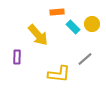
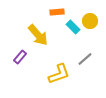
yellow circle: moved 2 px left, 3 px up
purple rectangle: moved 3 px right; rotated 40 degrees clockwise
yellow L-shape: rotated 25 degrees counterclockwise
